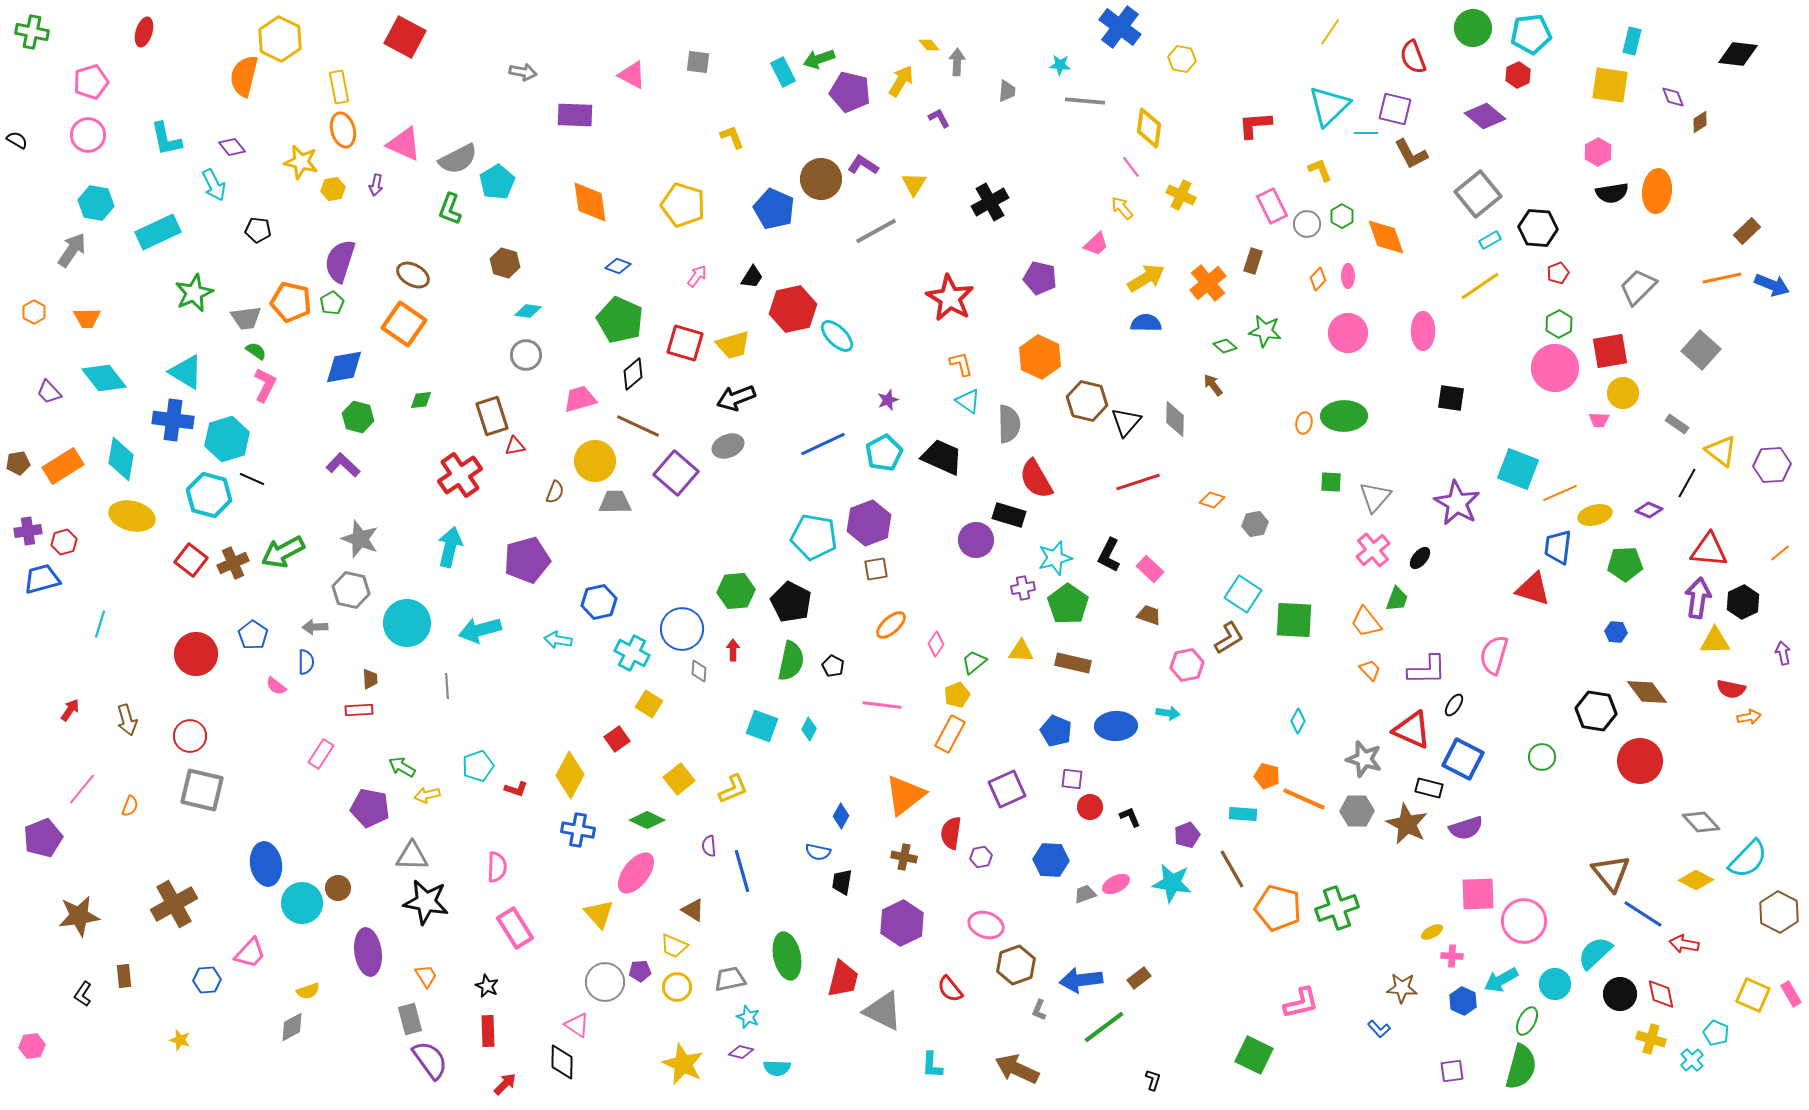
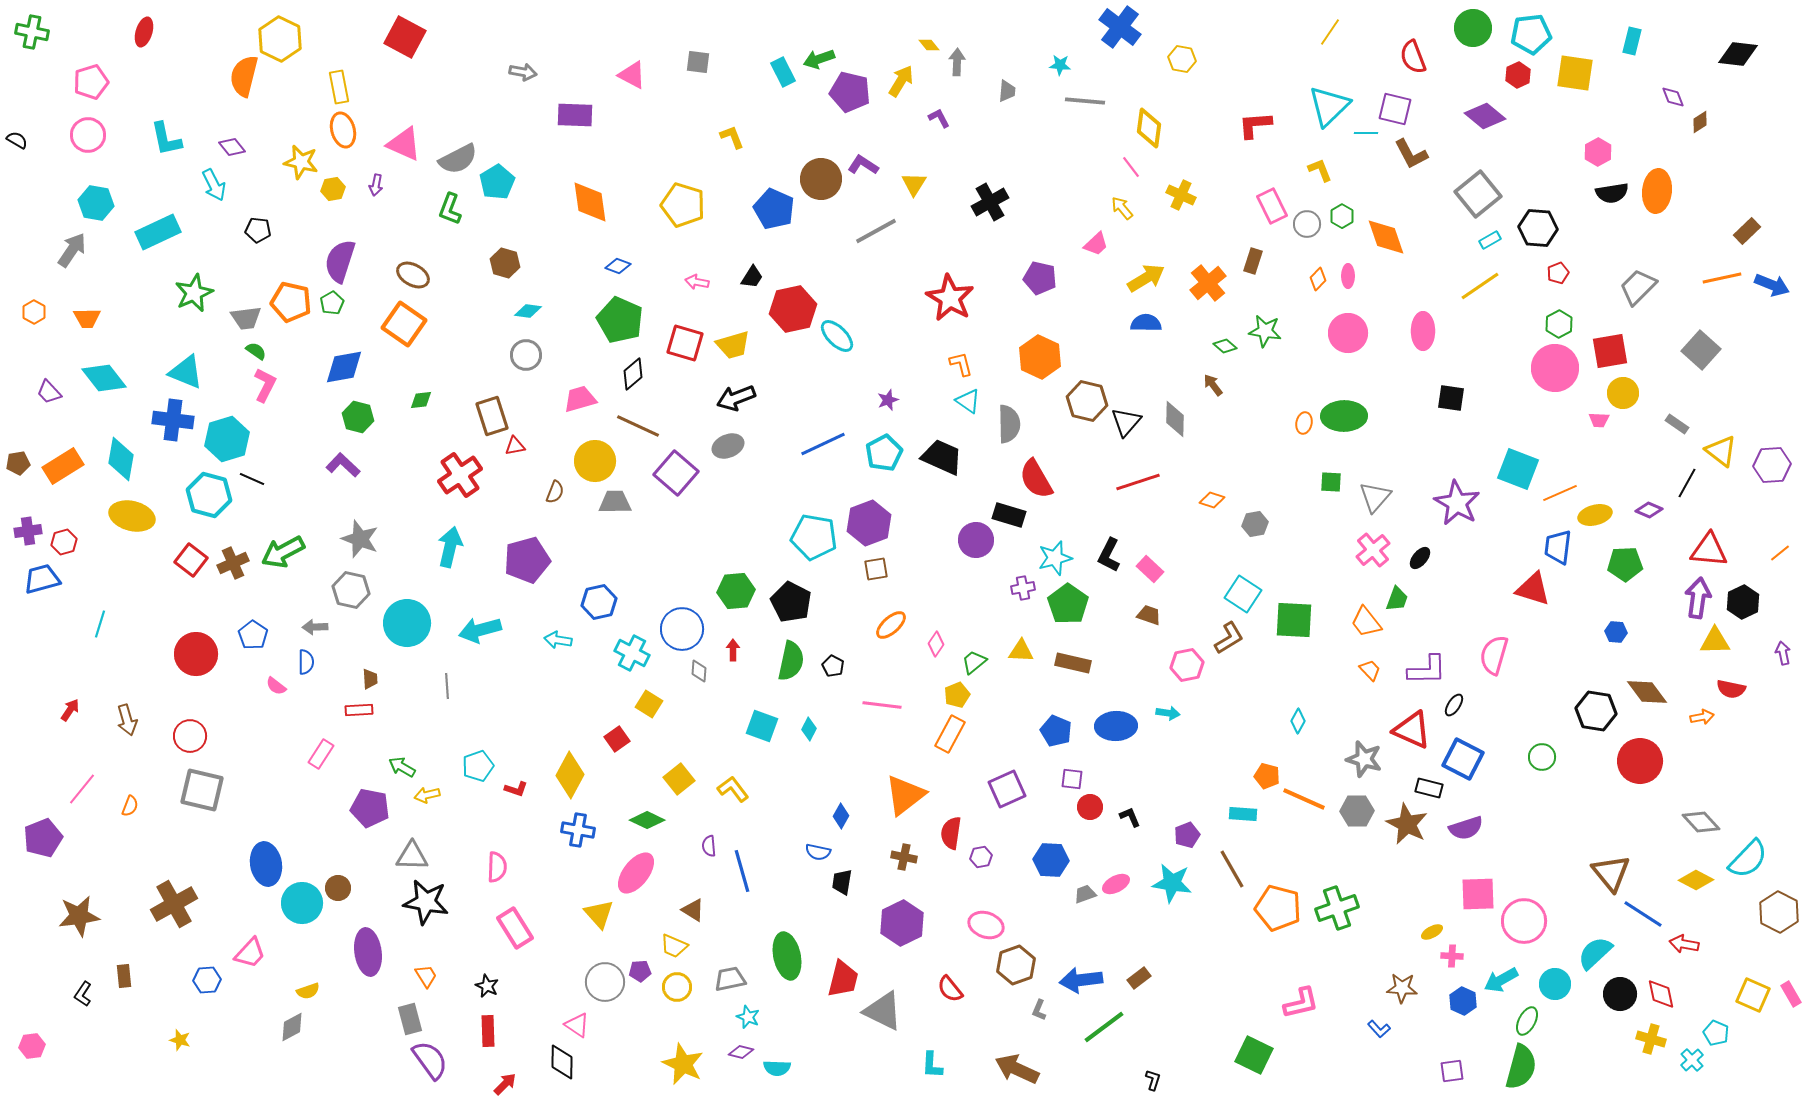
yellow square at (1610, 85): moved 35 px left, 12 px up
pink arrow at (697, 276): moved 6 px down; rotated 115 degrees counterclockwise
cyan triangle at (186, 372): rotated 9 degrees counterclockwise
orange arrow at (1749, 717): moved 47 px left
yellow L-shape at (733, 789): rotated 104 degrees counterclockwise
